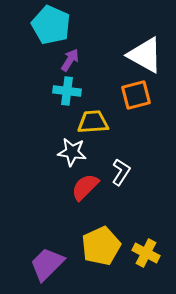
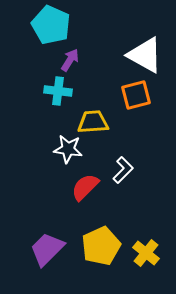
cyan cross: moved 9 px left
white star: moved 4 px left, 3 px up
white L-shape: moved 2 px right, 2 px up; rotated 12 degrees clockwise
yellow cross: rotated 12 degrees clockwise
purple trapezoid: moved 15 px up
